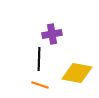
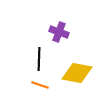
purple cross: moved 7 px right, 2 px up; rotated 30 degrees clockwise
